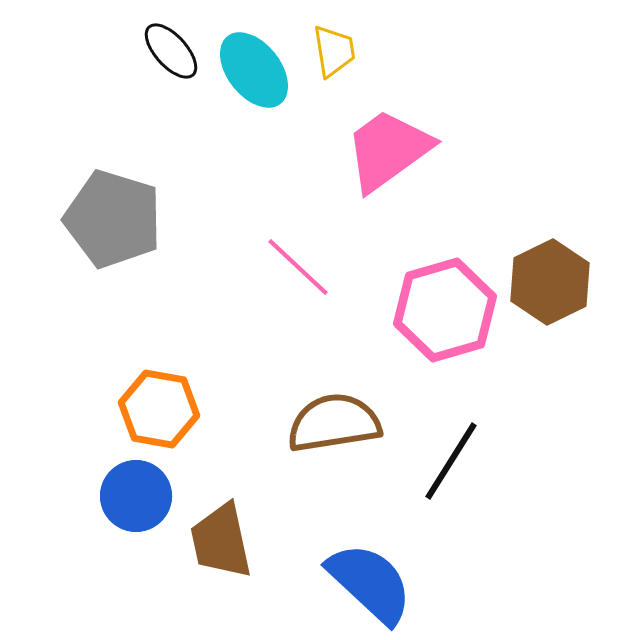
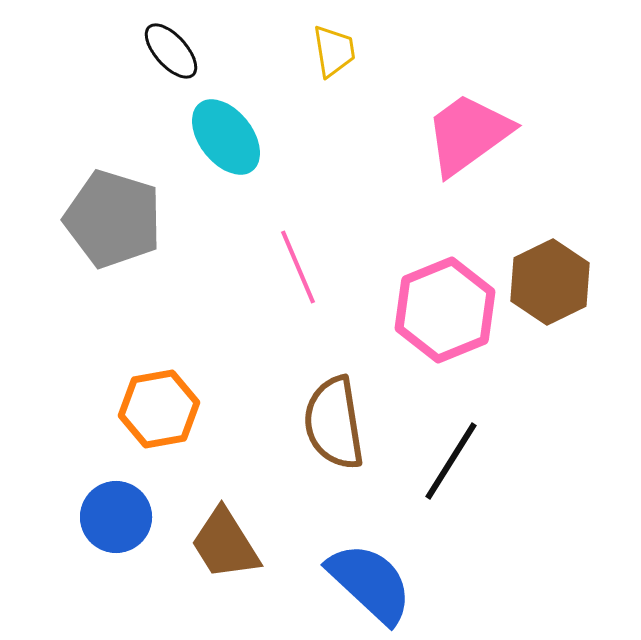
cyan ellipse: moved 28 px left, 67 px down
pink trapezoid: moved 80 px right, 16 px up
pink line: rotated 24 degrees clockwise
pink hexagon: rotated 6 degrees counterclockwise
orange hexagon: rotated 20 degrees counterclockwise
brown semicircle: rotated 90 degrees counterclockwise
blue circle: moved 20 px left, 21 px down
brown trapezoid: moved 4 px right, 3 px down; rotated 20 degrees counterclockwise
